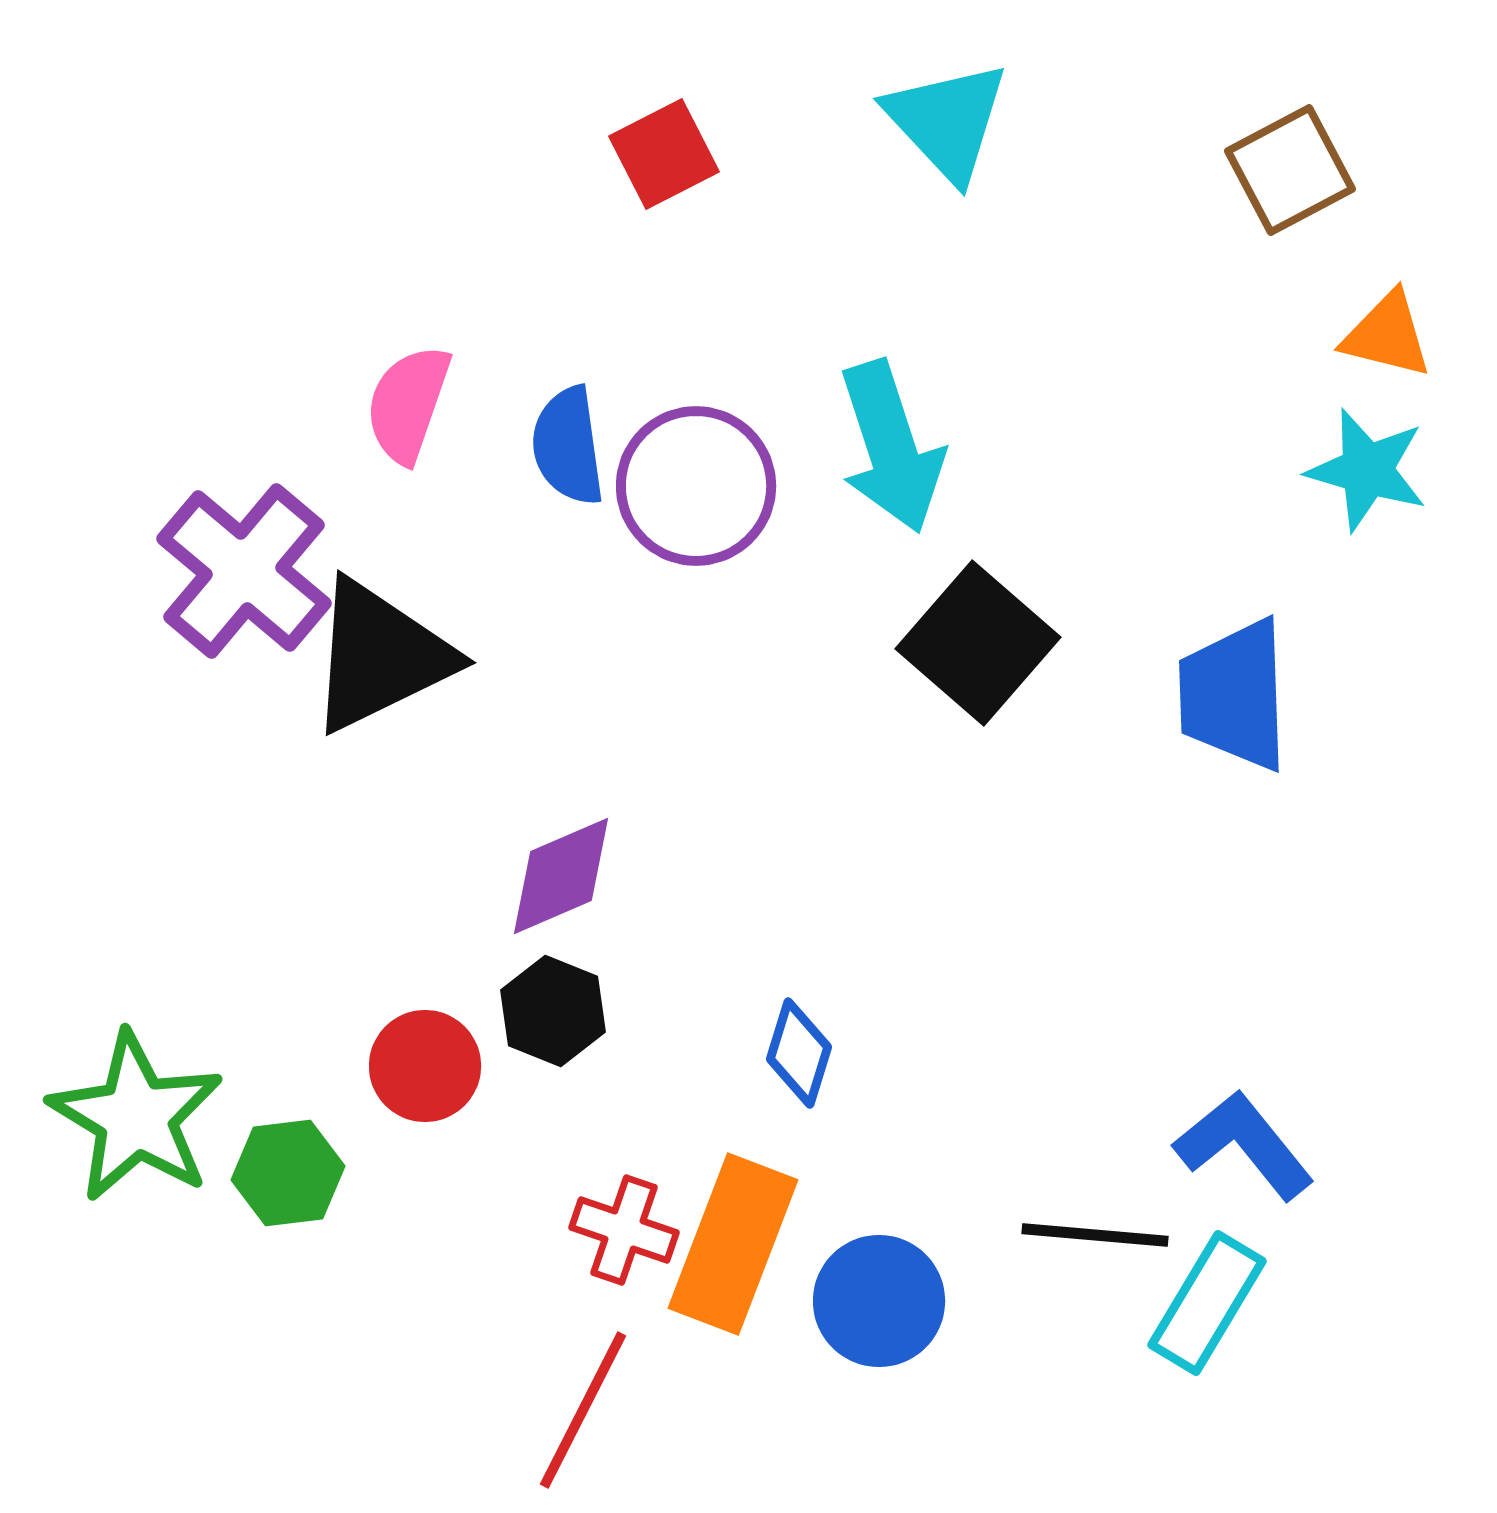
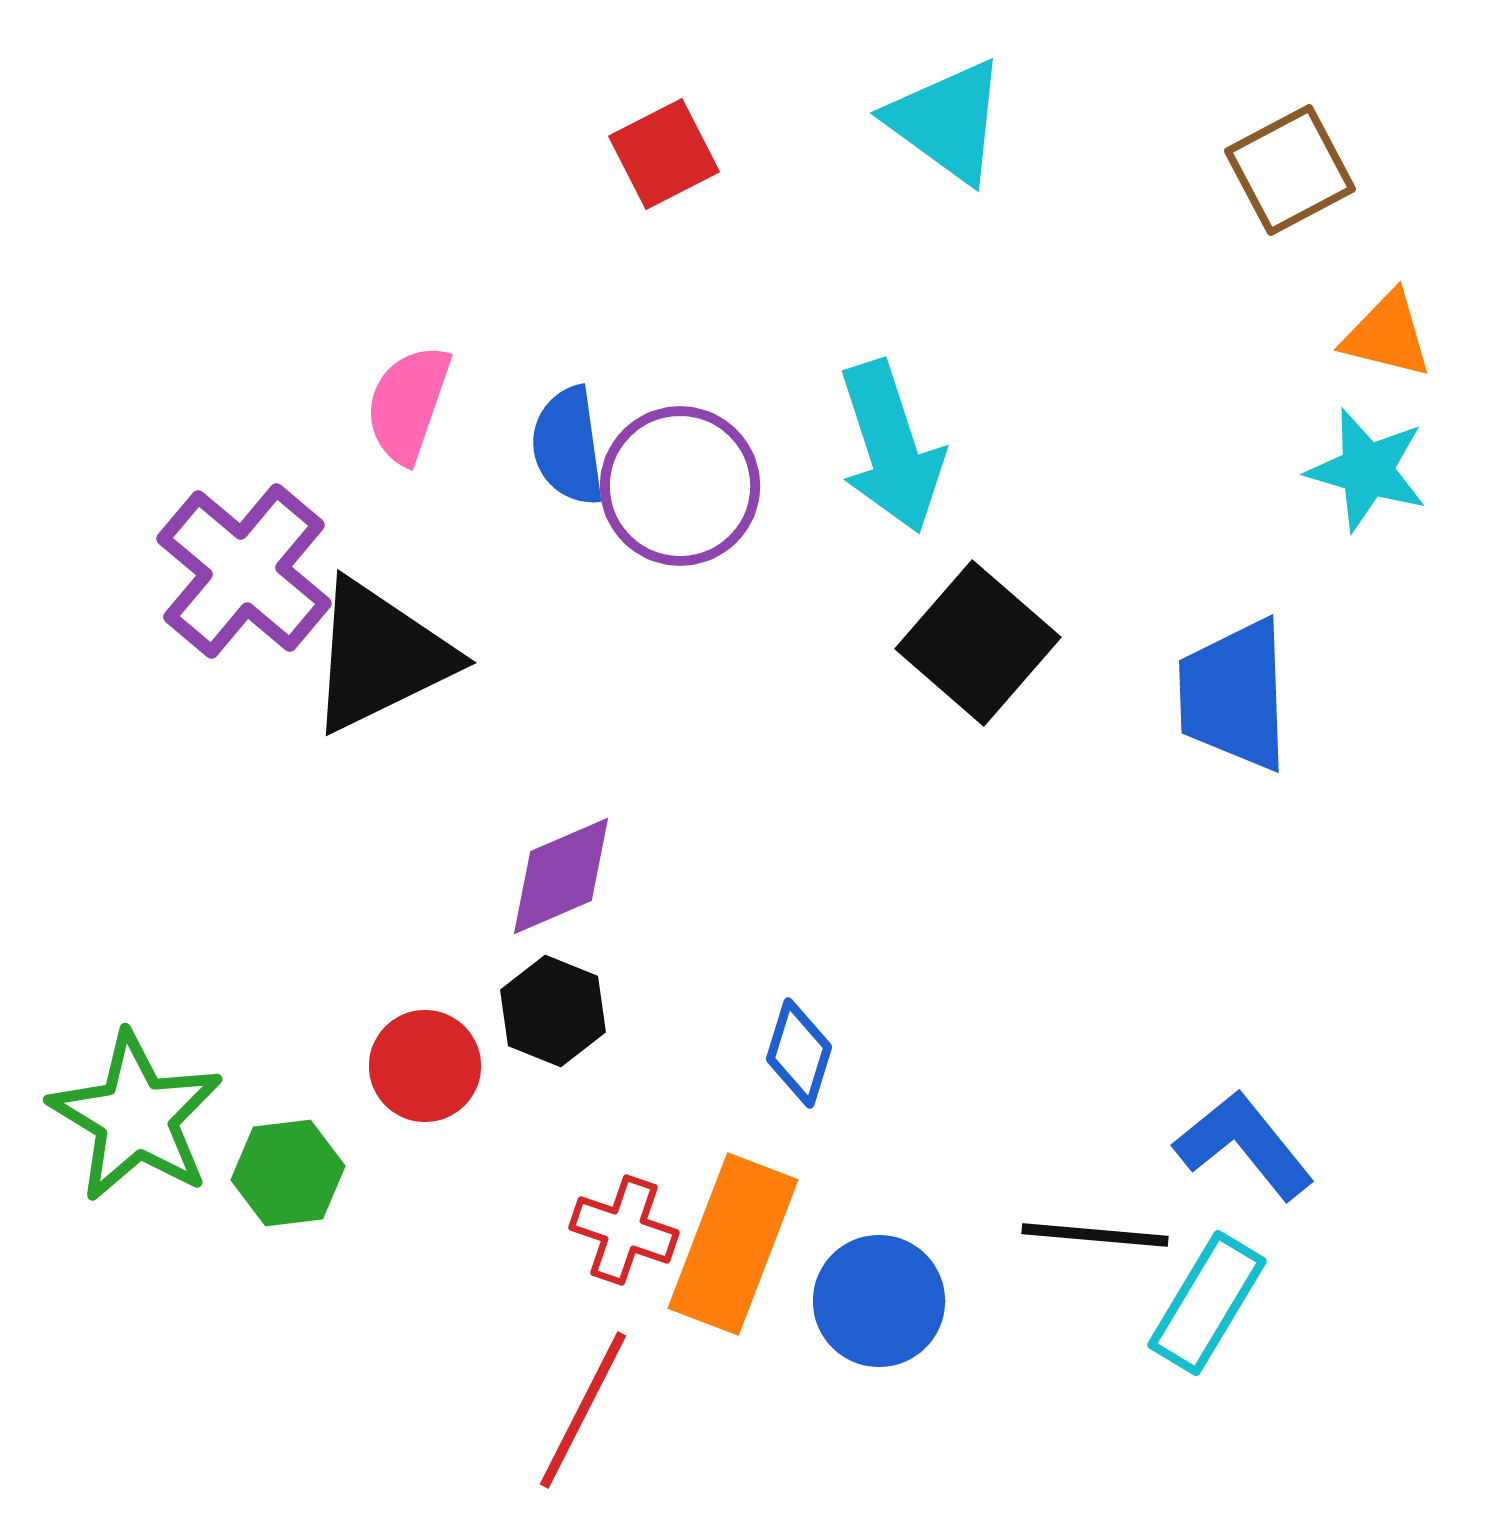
cyan triangle: rotated 11 degrees counterclockwise
purple circle: moved 16 px left
